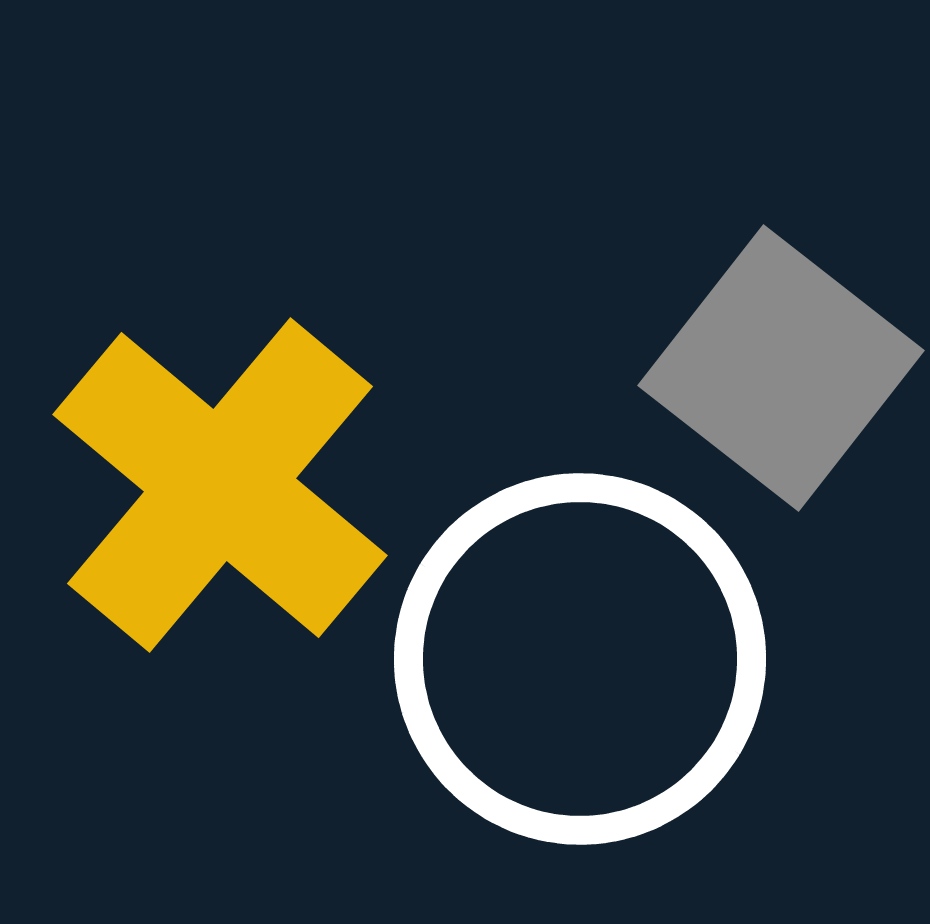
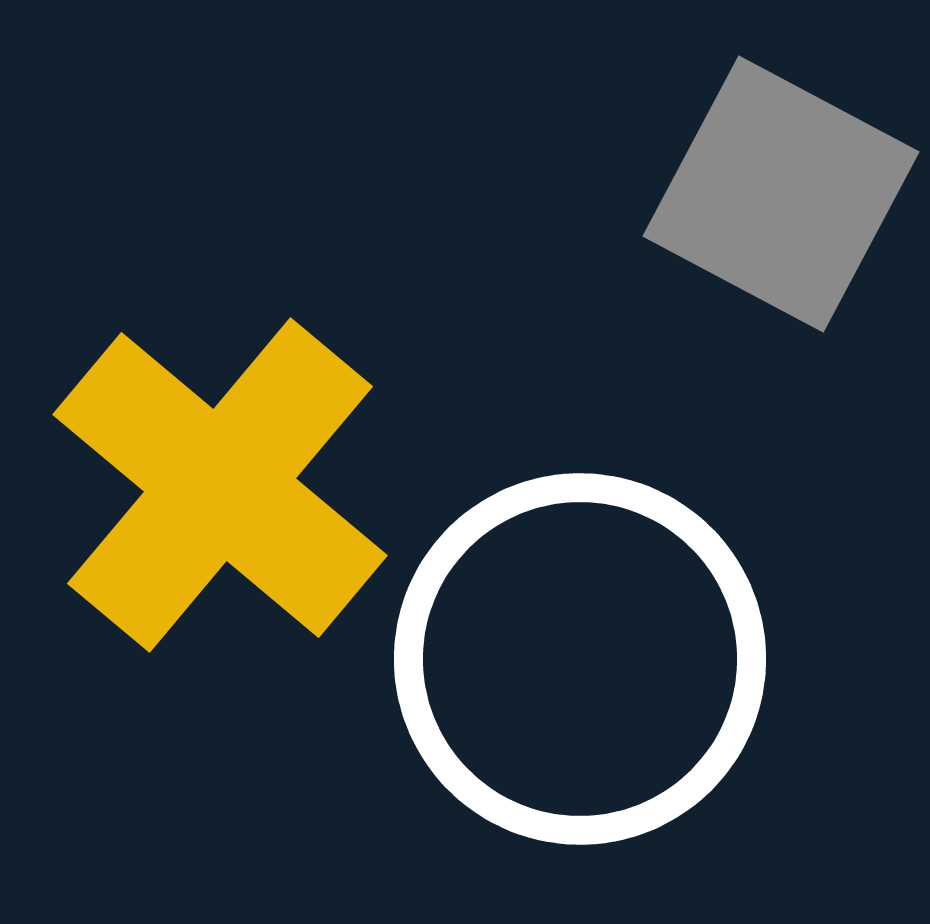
gray square: moved 174 px up; rotated 10 degrees counterclockwise
